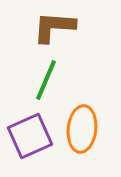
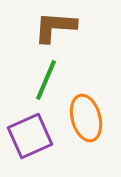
brown L-shape: moved 1 px right
orange ellipse: moved 4 px right, 11 px up; rotated 21 degrees counterclockwise
